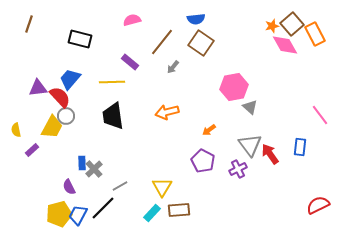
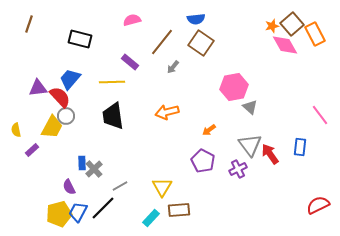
cyan rectangle at (152, 213): moved 1 px left, 5 px down
blue trapezoid at (78, 215): moved 3 px up
